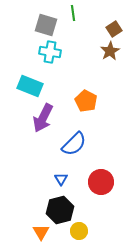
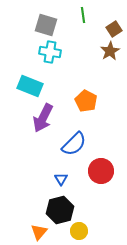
green line: moved 10 px right, 2 px down
red circle: moved 11 px up
orange triangle: moved 2 px left; rotated 12 degrees clockwise
